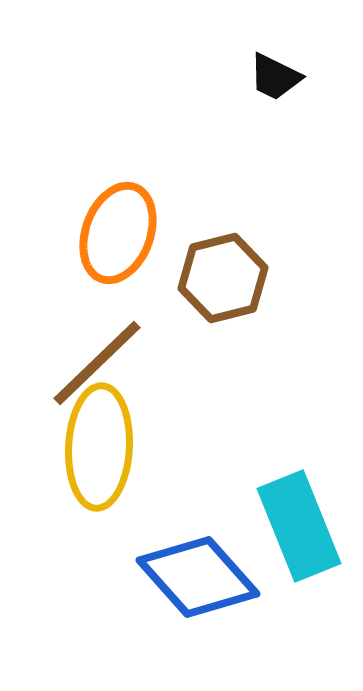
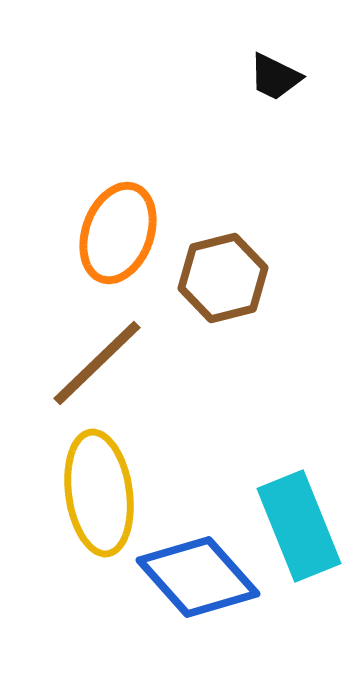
yellow ellipse: moved 46 px down; rotated 11 degrees counterclockwise
